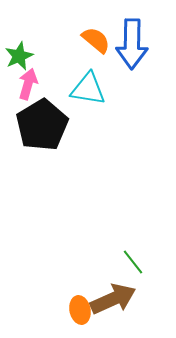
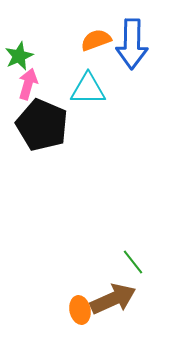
orange semicircle: rotated 60 degrees counterclockwise
cyan triangle: rotated 9 degrees counterclockwise
black pentagon: rotated 18 degrees counterclockwise
